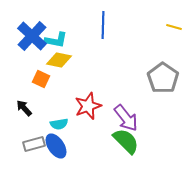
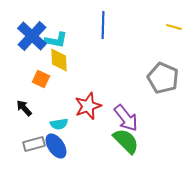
yellow diamond: rotated 75 degrees clockwise
gray pentagon: rotated 12 degrees counterclockwise
